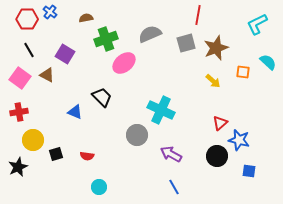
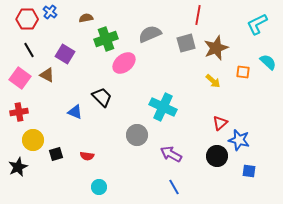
cyan cross: moved 2 px right, 3 px up
